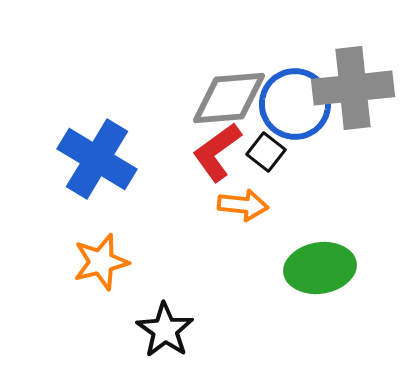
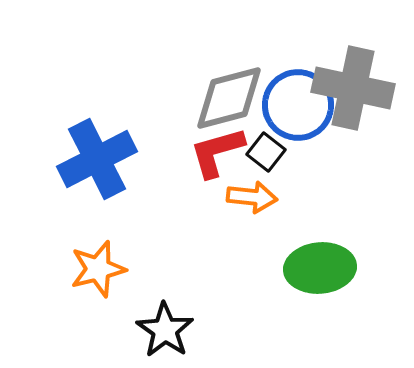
gray cross: rotated 18 degrees clockwise
gray diamond: rotated 10 degrees counterclockwise
blue circle: moved 3 px right, 1 px down
red L-shape: rotated 20 degrees clockwise
blue cross: rotated 32 degrees clockwise
orange arrow: moved 9 px right, 8 px up
orange star: moved 3 px left, 7 px down
green ellipse: rotated 4 degrees clockwise
